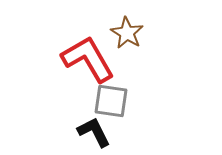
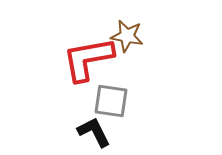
brown star: moved 3 px down; rotated 20 degrees counterclockwise
red L-shape: rotated 70 degrees counterclockwise
